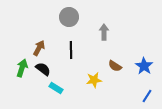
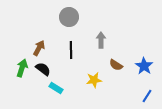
gray arrow: moved 3 px left, 8 px down
brown semicircle: moved 1 px right, 1 px up
